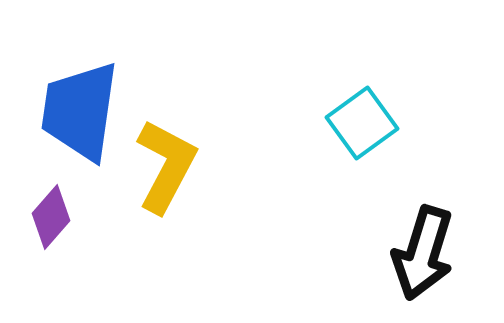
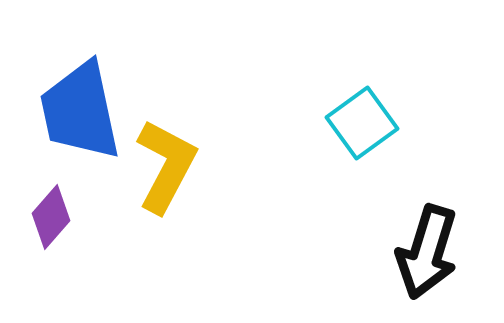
blue trapezoid: rotated 20 degrees counterclockwise
black arrow: moved 4 px right, 1 px up
